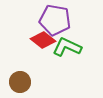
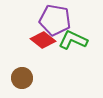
green L-shape: moved 6 px right, 7 px up
brown circle: moved 2 px right, 4 px up
